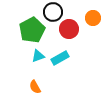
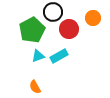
cyan rectangle: moved 1 px left, 2 px up
